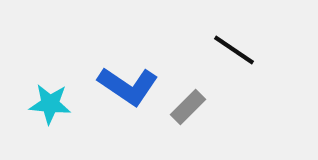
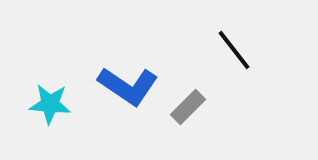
black line: rotated 18 degrees clockwise
